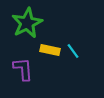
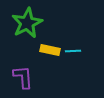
cyan line: rotated 56 degrees counterclockwise
purple L-shape: moved 8 px down
